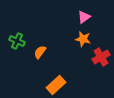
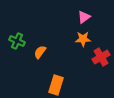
orange star: rotated 14 degrees counterclockwise
orange rectangle: rotated 30 degrees counterclockwise
